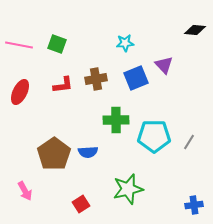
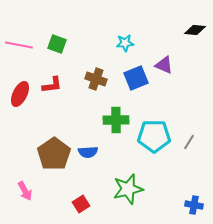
purple triangle: rotated 24 degrees counterclockwise
brown cross: rotated 30 degrees clockwise
red L-shape: moved 11 px left
red ellipse: moved 2 px down
blue cross: rotated 18 degrees clockwise
